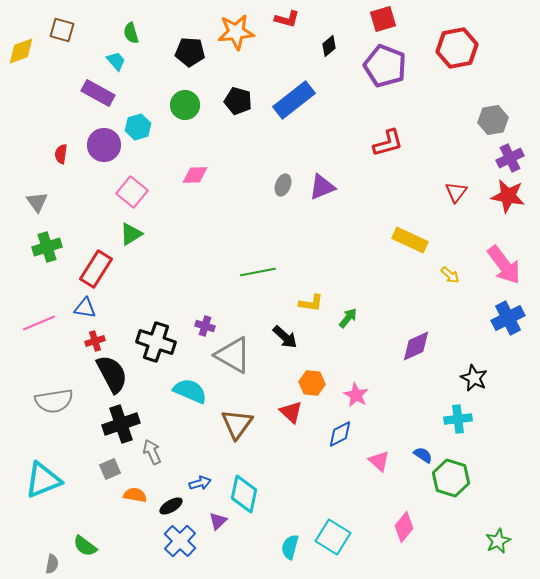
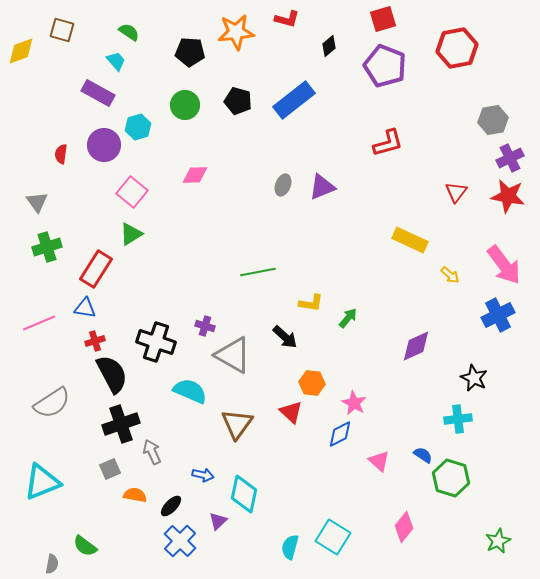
green semicircle at (131, 33): moved 2 px left, 1 px up; rotated 140 degrees clockwise
blue cross at (508, 318): moved 10 px left, 3 px up
pink star at (356, 395): moved 2 px left, 8 px down
gray semicircle at (54, 401): moved 2 px left, 2 px down; rotated 24 degrees counterclockwise
cyan triangle at (43, 480): moved 1 px left, 2 px down
blue arrow at (200, 483): moved 3 px right, 8 px up; rotated 30 degrees clockwise
black ellipse at (171, 506): rotated 15 degrees counterclockwise
